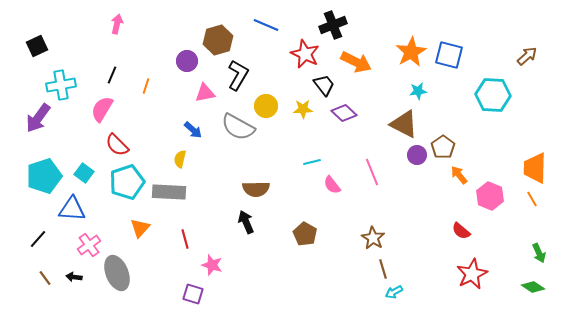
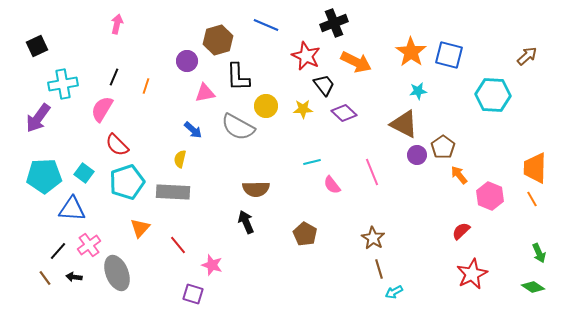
black cross at (333, 25): moved 1 px right, 2 px up
orange star at (411, 52): rotated 8 degrees counterclockwise
red star at (305, 54): moved 1 px right, 2 px down
black line at (112, 75): moved 2 px right, 2 px down
black L-shape at (238, 75): moved 2 px down; rotated 148 degrees clockwise
cyan cross at (61, 85): moved 2 px right, 1 px up
cyan pentagon at (44, 176): rotated 16 degrees clockwise
gray rectangle at (169, 192): moved 4 px right
red semicircle at (461, 231): rotated 96 degrees clockwise
black line at (38, 239): moved 20 px right, 12 px down
red line at (185, 239): moved 7 px left, 6 px down; rotated 24 degrees counterclockwise
brown line at (383, 269): moved 4 px left
